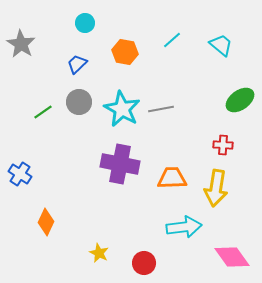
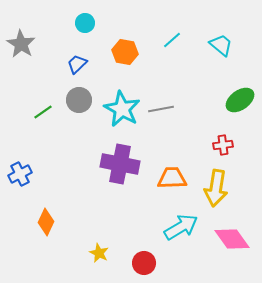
gray circle: moved 2 px up
red cross: rotated 12 degrees counterclockwise
blue cross: rotated 30 degrees clockwise
cyan arrow: moved 3 px left; rotated 24 degrees counterclockwise
pink diamond: moved 18 px up
